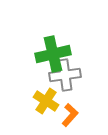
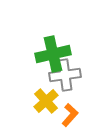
yellow cross: rotated 15 degrees clockwise
